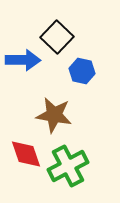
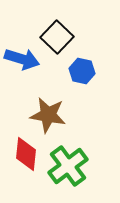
blue arrow: moved 1 px left, 1 px up; rotated 16 degrees clockwise
brown star: moved 6 px left
red diamond: rotated 24 degrees clockwise
green cross: rotated 9 degrees counterclockwise
